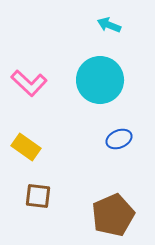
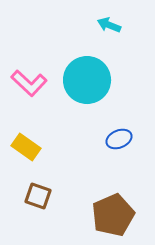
cyan circle: moved 13 px left
brown square: rotated 12 degrees clockwise
